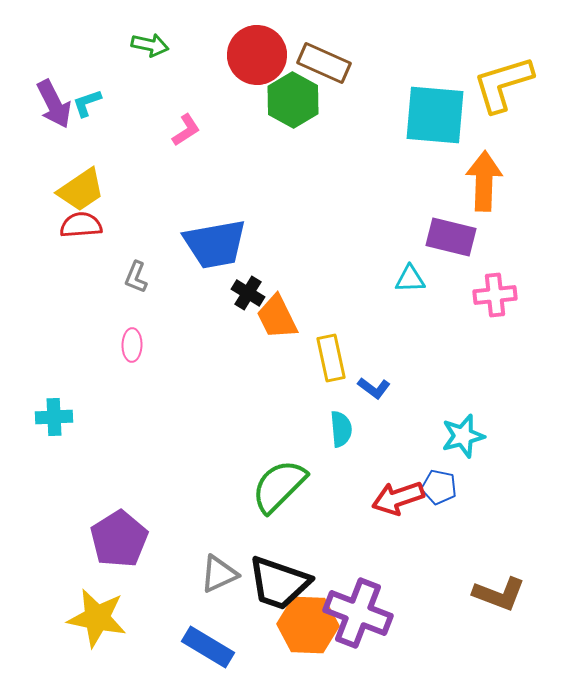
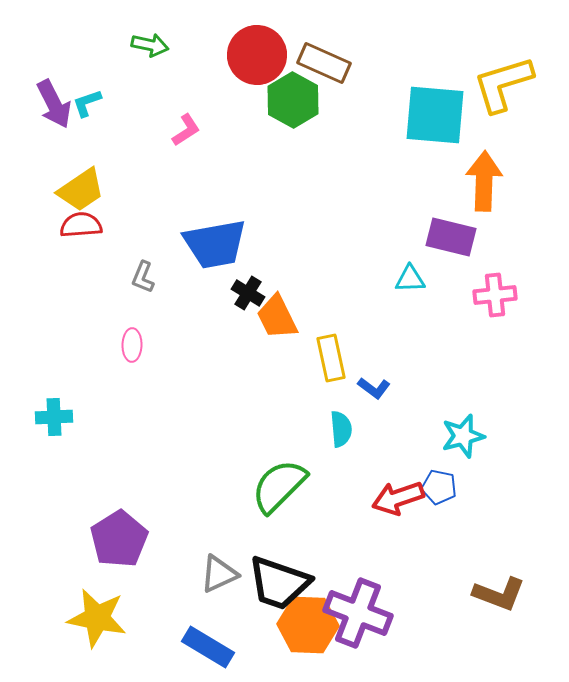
gray L-shape: moved 7 px right
